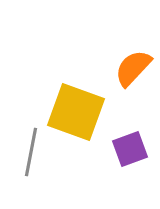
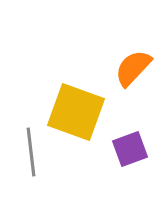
gray line: rotated 18 degrees counterclockwise
